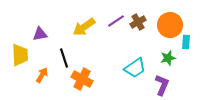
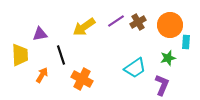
black line: moved 3 px left, 3 px up
